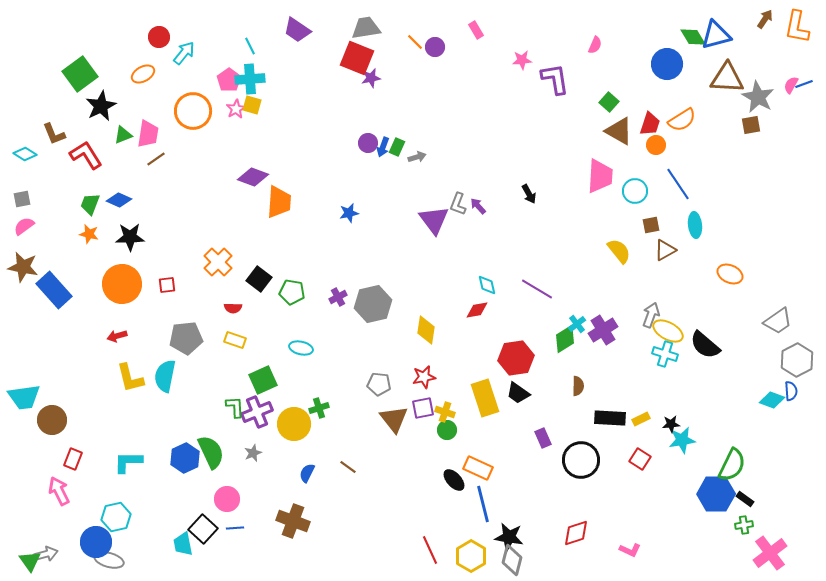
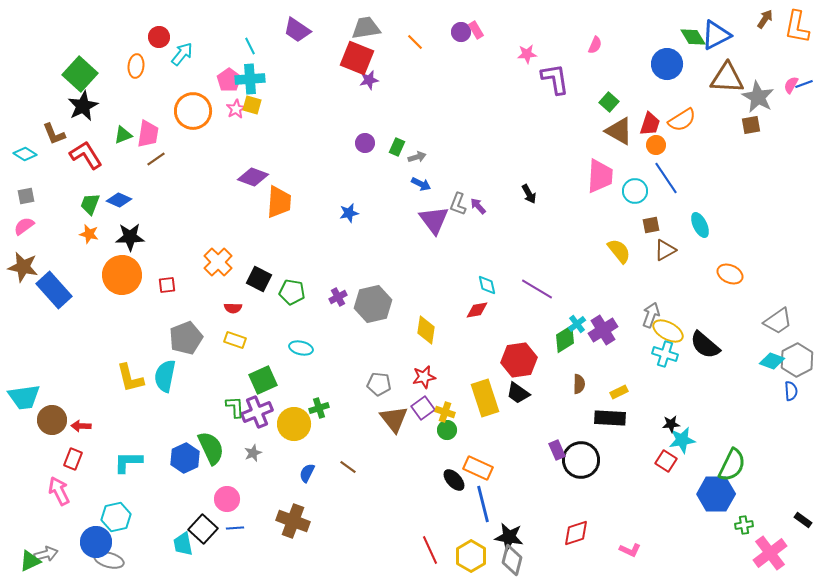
blue triangle at (716, 35): rotated 12 degrees counterclockwise
purple circle at (435, 47): moved 26 px right, 15 px up
cyan arrow at (184, 53): moved 2 px left, 1 px down
pink star at (522, 60): moved 5 px right, 6 px up
green square at (80, 74): rotated 12 degrees counterclockwise
orange ellipse at (143, 74): moved 7 px left, 8 px up; rotated 55 degrees counterclockwise
purple star at (371, 78): moved 2 px left, 2 px down
black star at (101, 106): moved 18 px left
purple circle at (368, 143): moved 3 px left
blue arrow at (383, 147): moved 38 px right, 37 px down; rotated 84 degrees counterclockwise
blue line at (678, 184): moved 12 px left, 6 px up
gray square at (22, 199): moved 4 px right, 3 px up
cyan ellipse at (695, 225): moved 5 px right; rotated 20 degrees counterclockwise
black square at (259, 279): rotated 10 degrees counterclockwise
orange circle at (122, 284): moved 9 px up
red arrow at (117, 336): moved 36 px left, 90 px down; rotated 18 degrees clockwise
gray pentagon at (186, 338): rotated 16 degrees counterclockwise
red hexagon at (516, 358): moved 3 px right, 2 px down
brown semicircle at (578, 386): moved 1 px right, 2 px up
cyan diamond at (772, 400): moved 39 px up
purple square at (423, 408): rotated 25 degrees counterclockwise
yellow rectangle at (641, 419): moved 22 px left, 27 px up
purple rectangle at (543, 438): moved 14 px right, 12 px down
green semicircle at (211, 452): moved 4 px up
red square at (640, 459): moved 26 px right, 2 px down
black rectangle at (745, 499): moved 58 px right, 21 px down
green triangle at (30, 561): rotated 40 degrees clockwise
